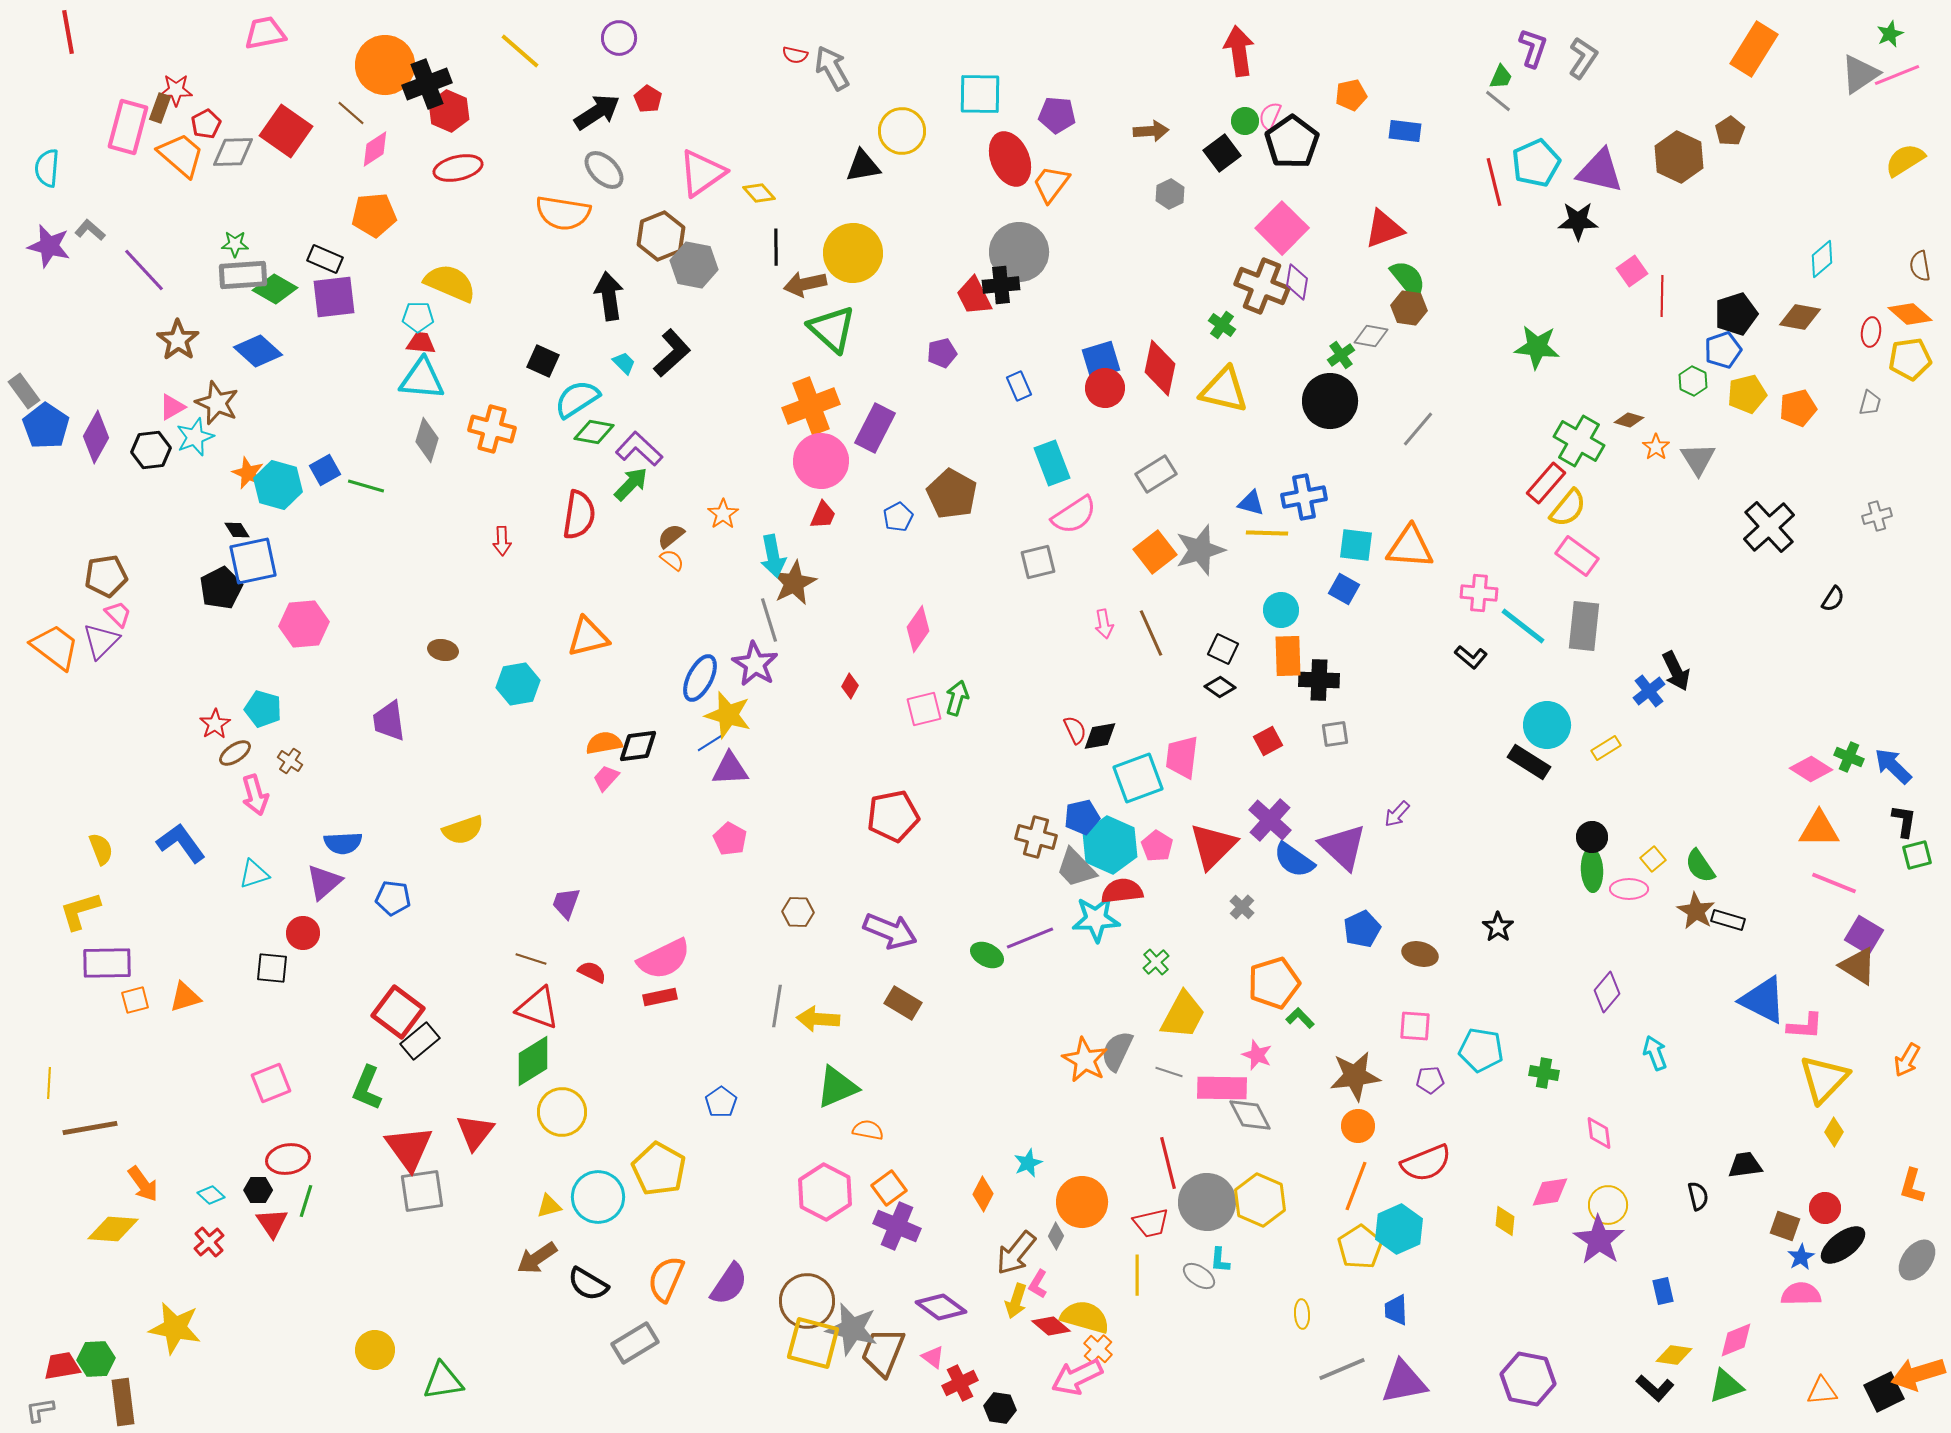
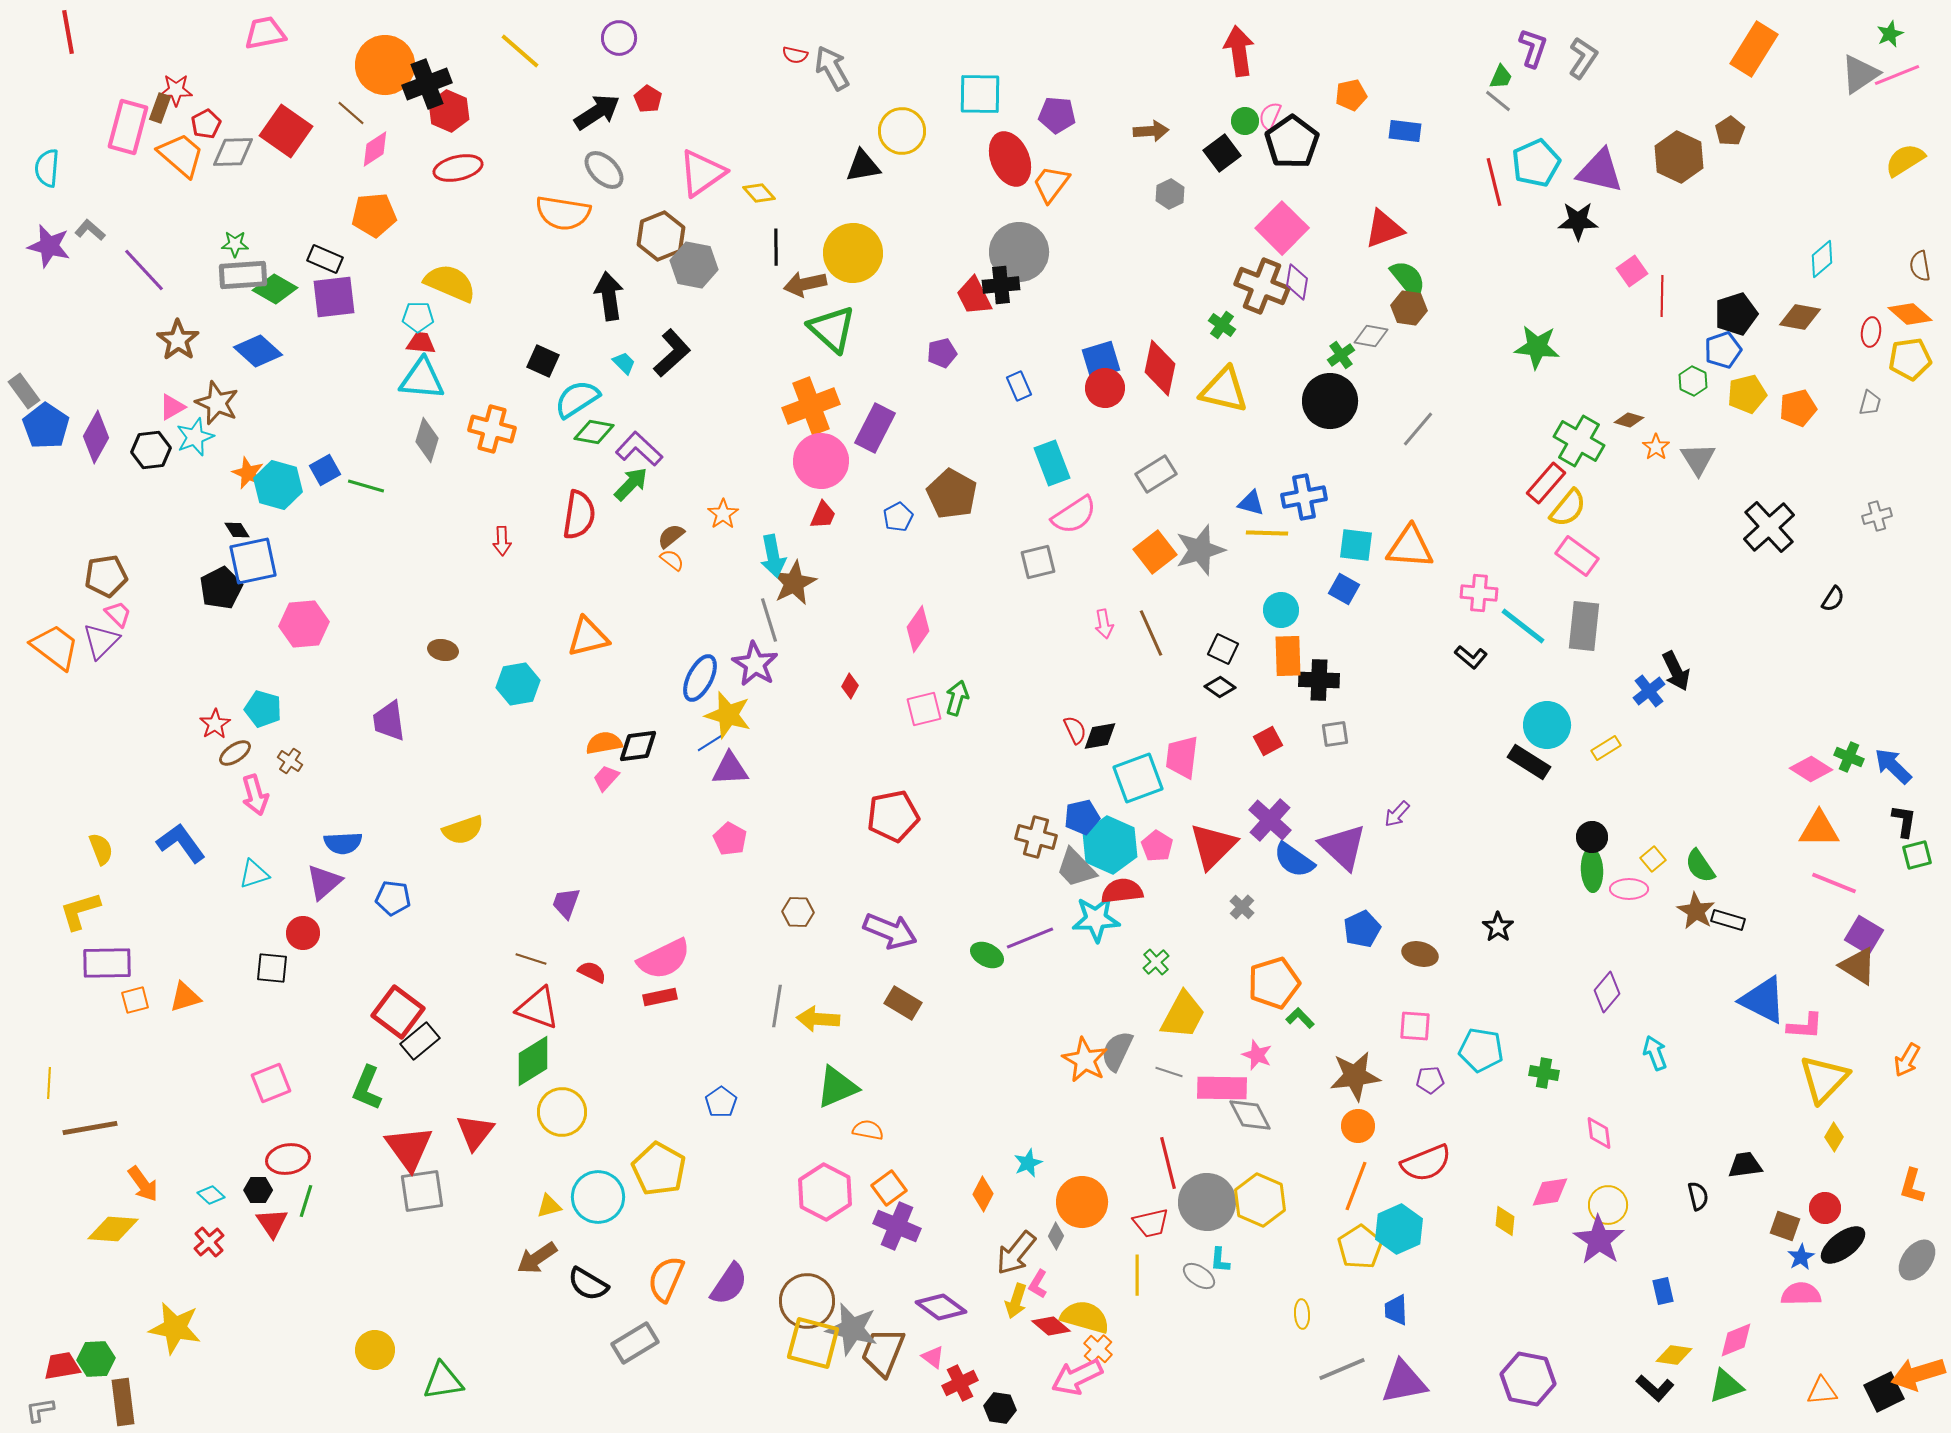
yellow diamond at (1834, 1132): moved 5 px down
